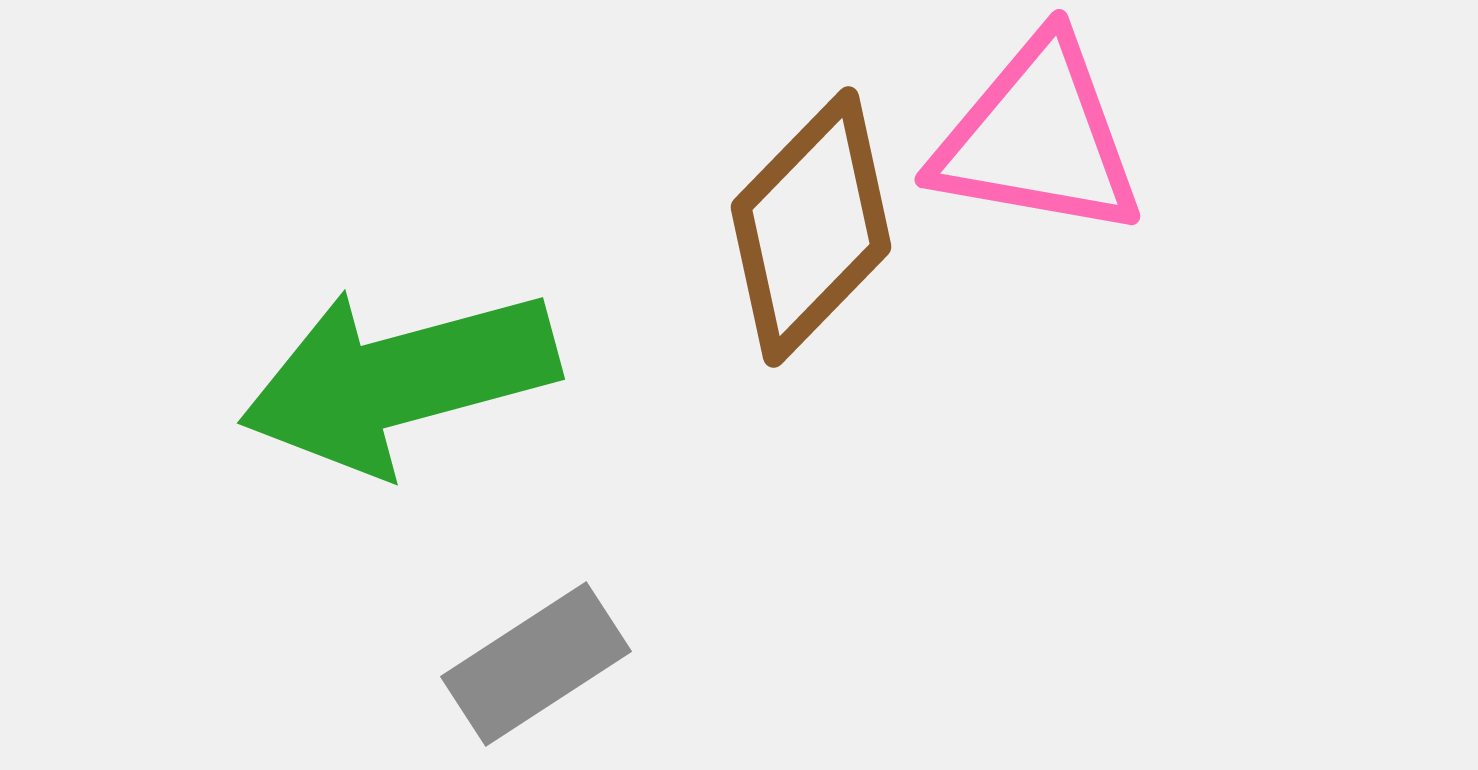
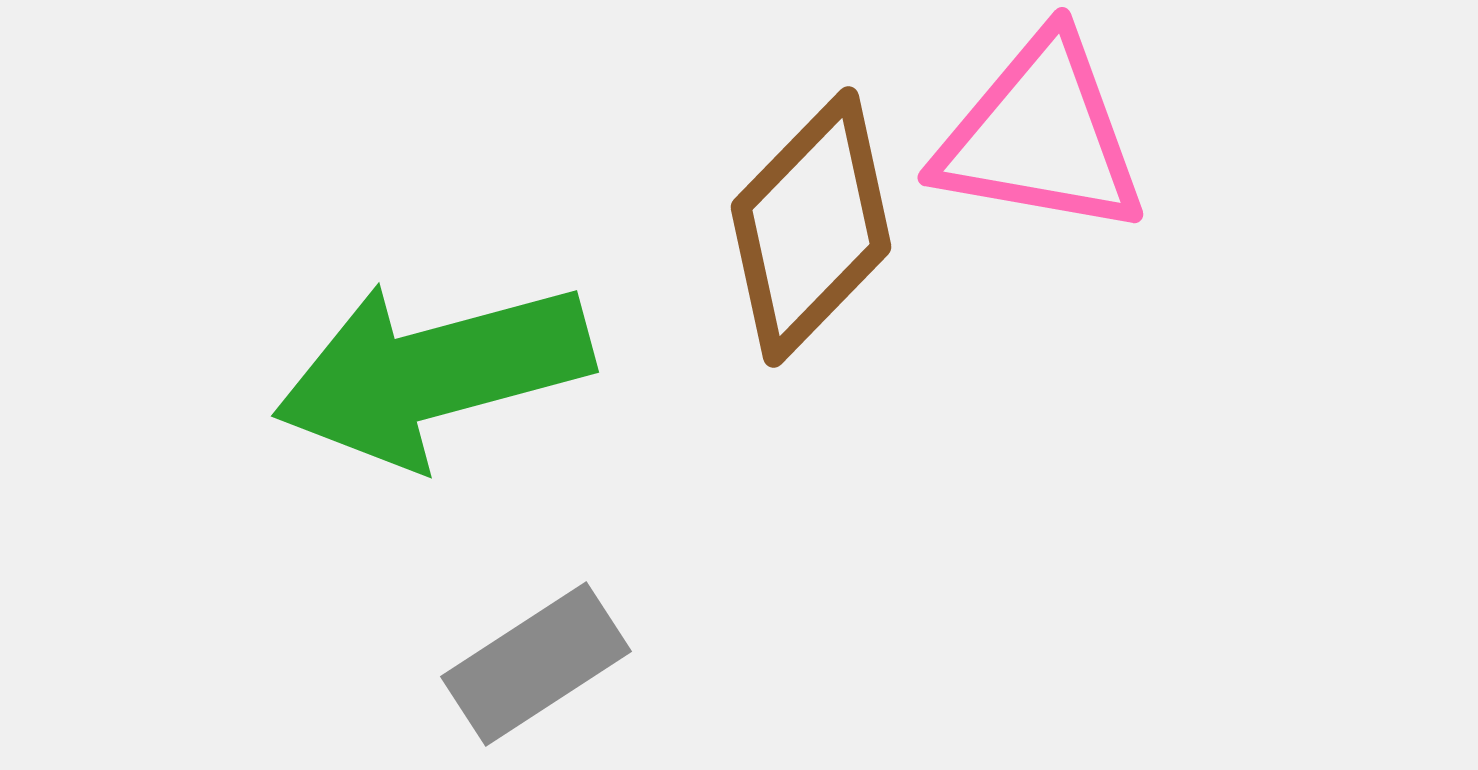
pink triangle: moved 3 px right, 2 px up
green arrow: moved 34 px right, 7 px up
